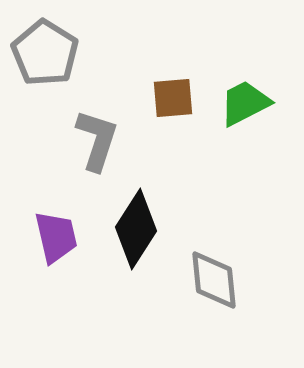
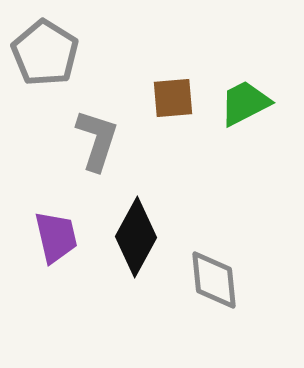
black diamond: moved 8 px down; rotated 4 degrees counterclockwise
